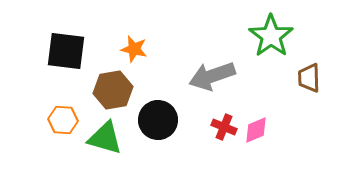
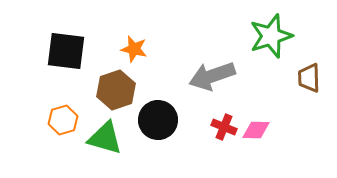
green star: rotated 18 degrees clockwise
brown hexagon: moved 3 px right; rotated 9 degrees counterclockwise
orange hexagon: rotated 20 degrees counterclockwise
pink diamond: rotated 24 degrees clockwise
